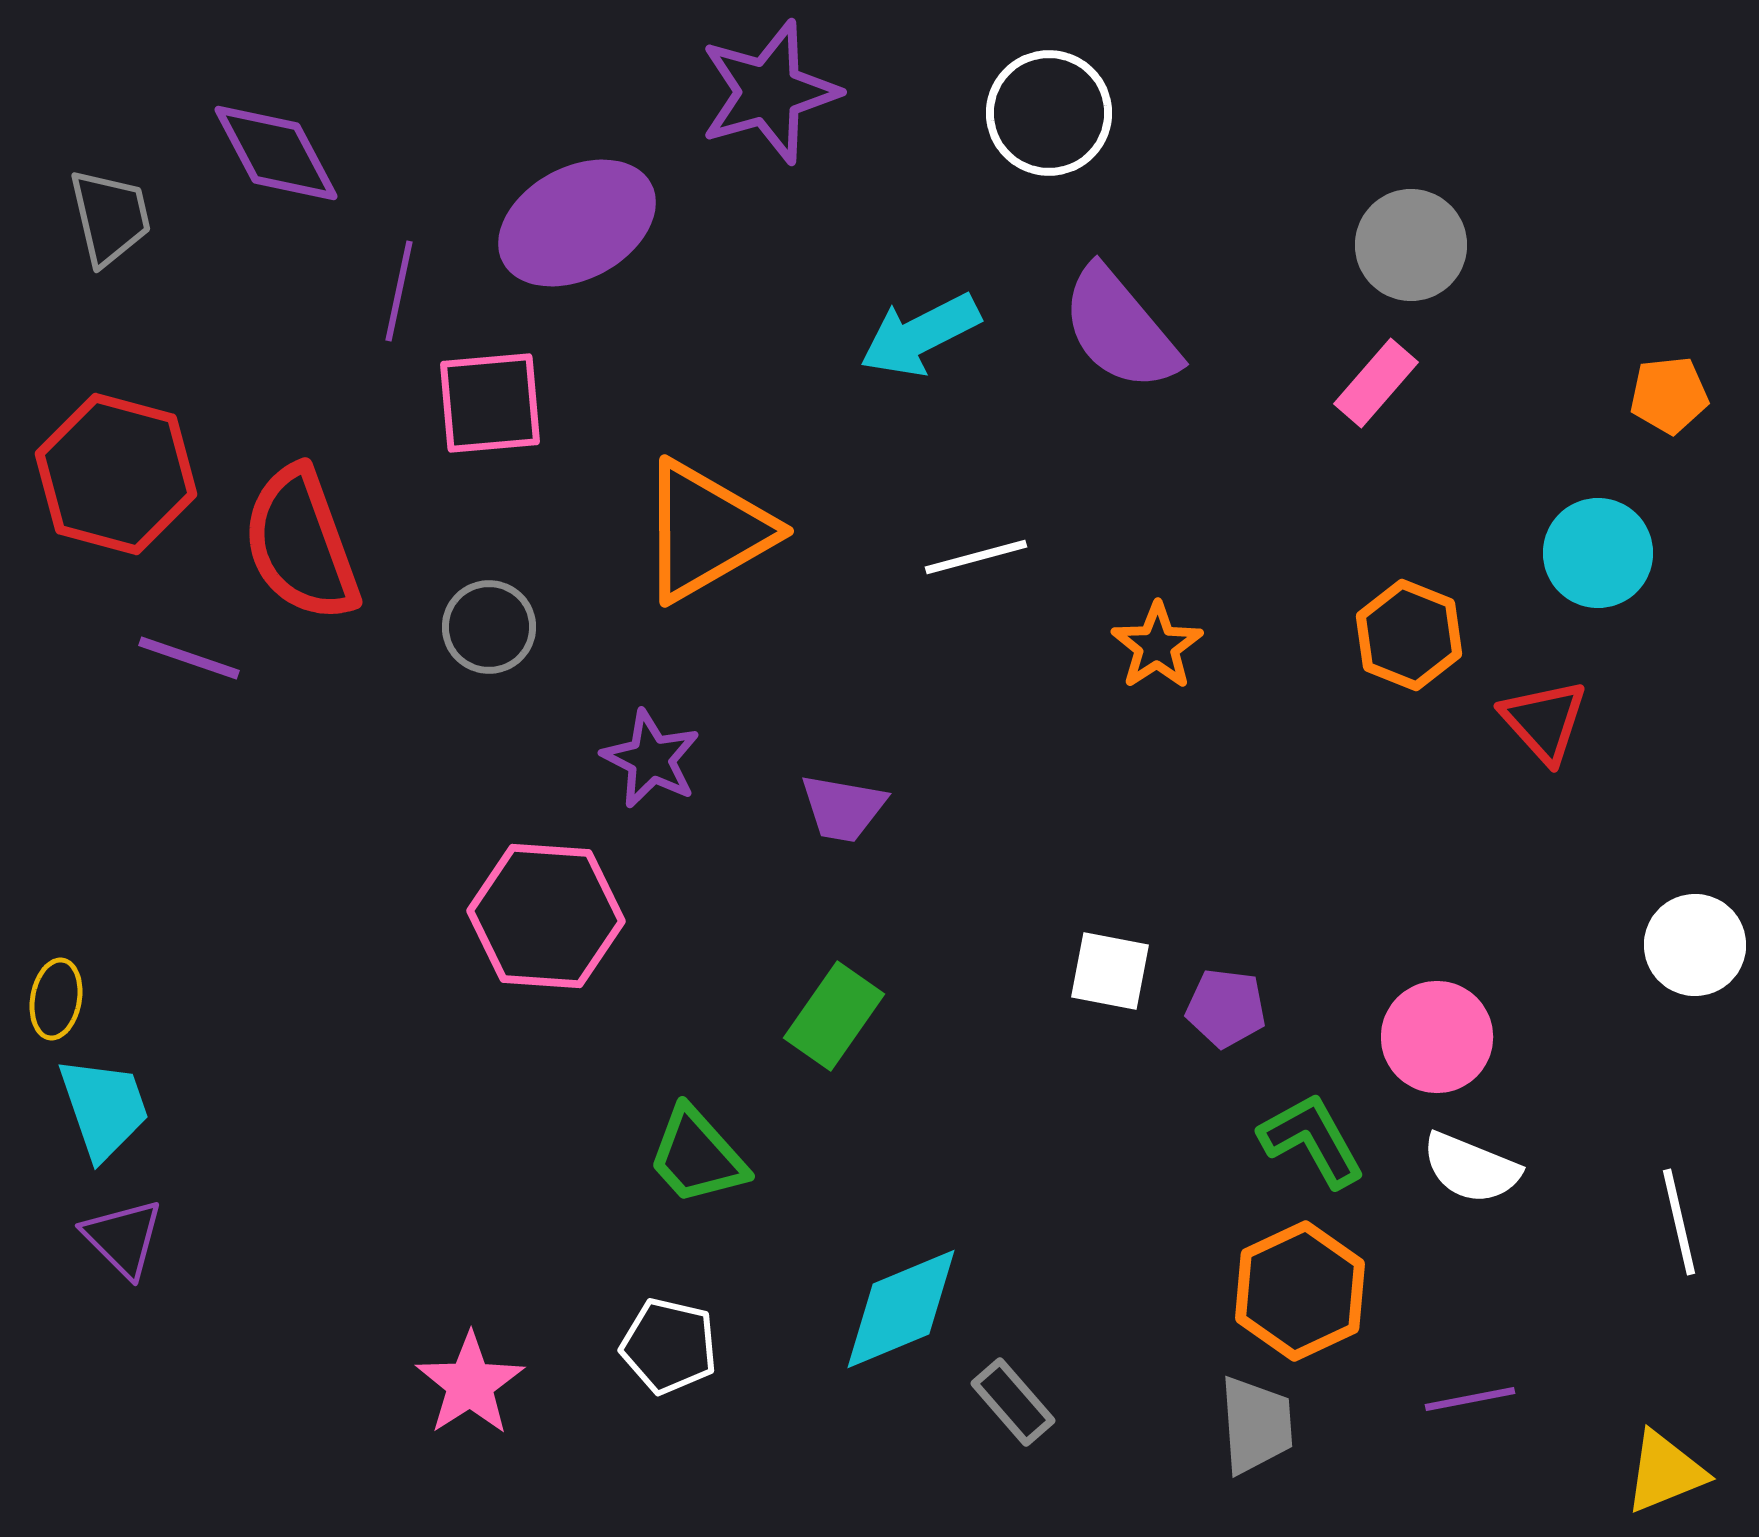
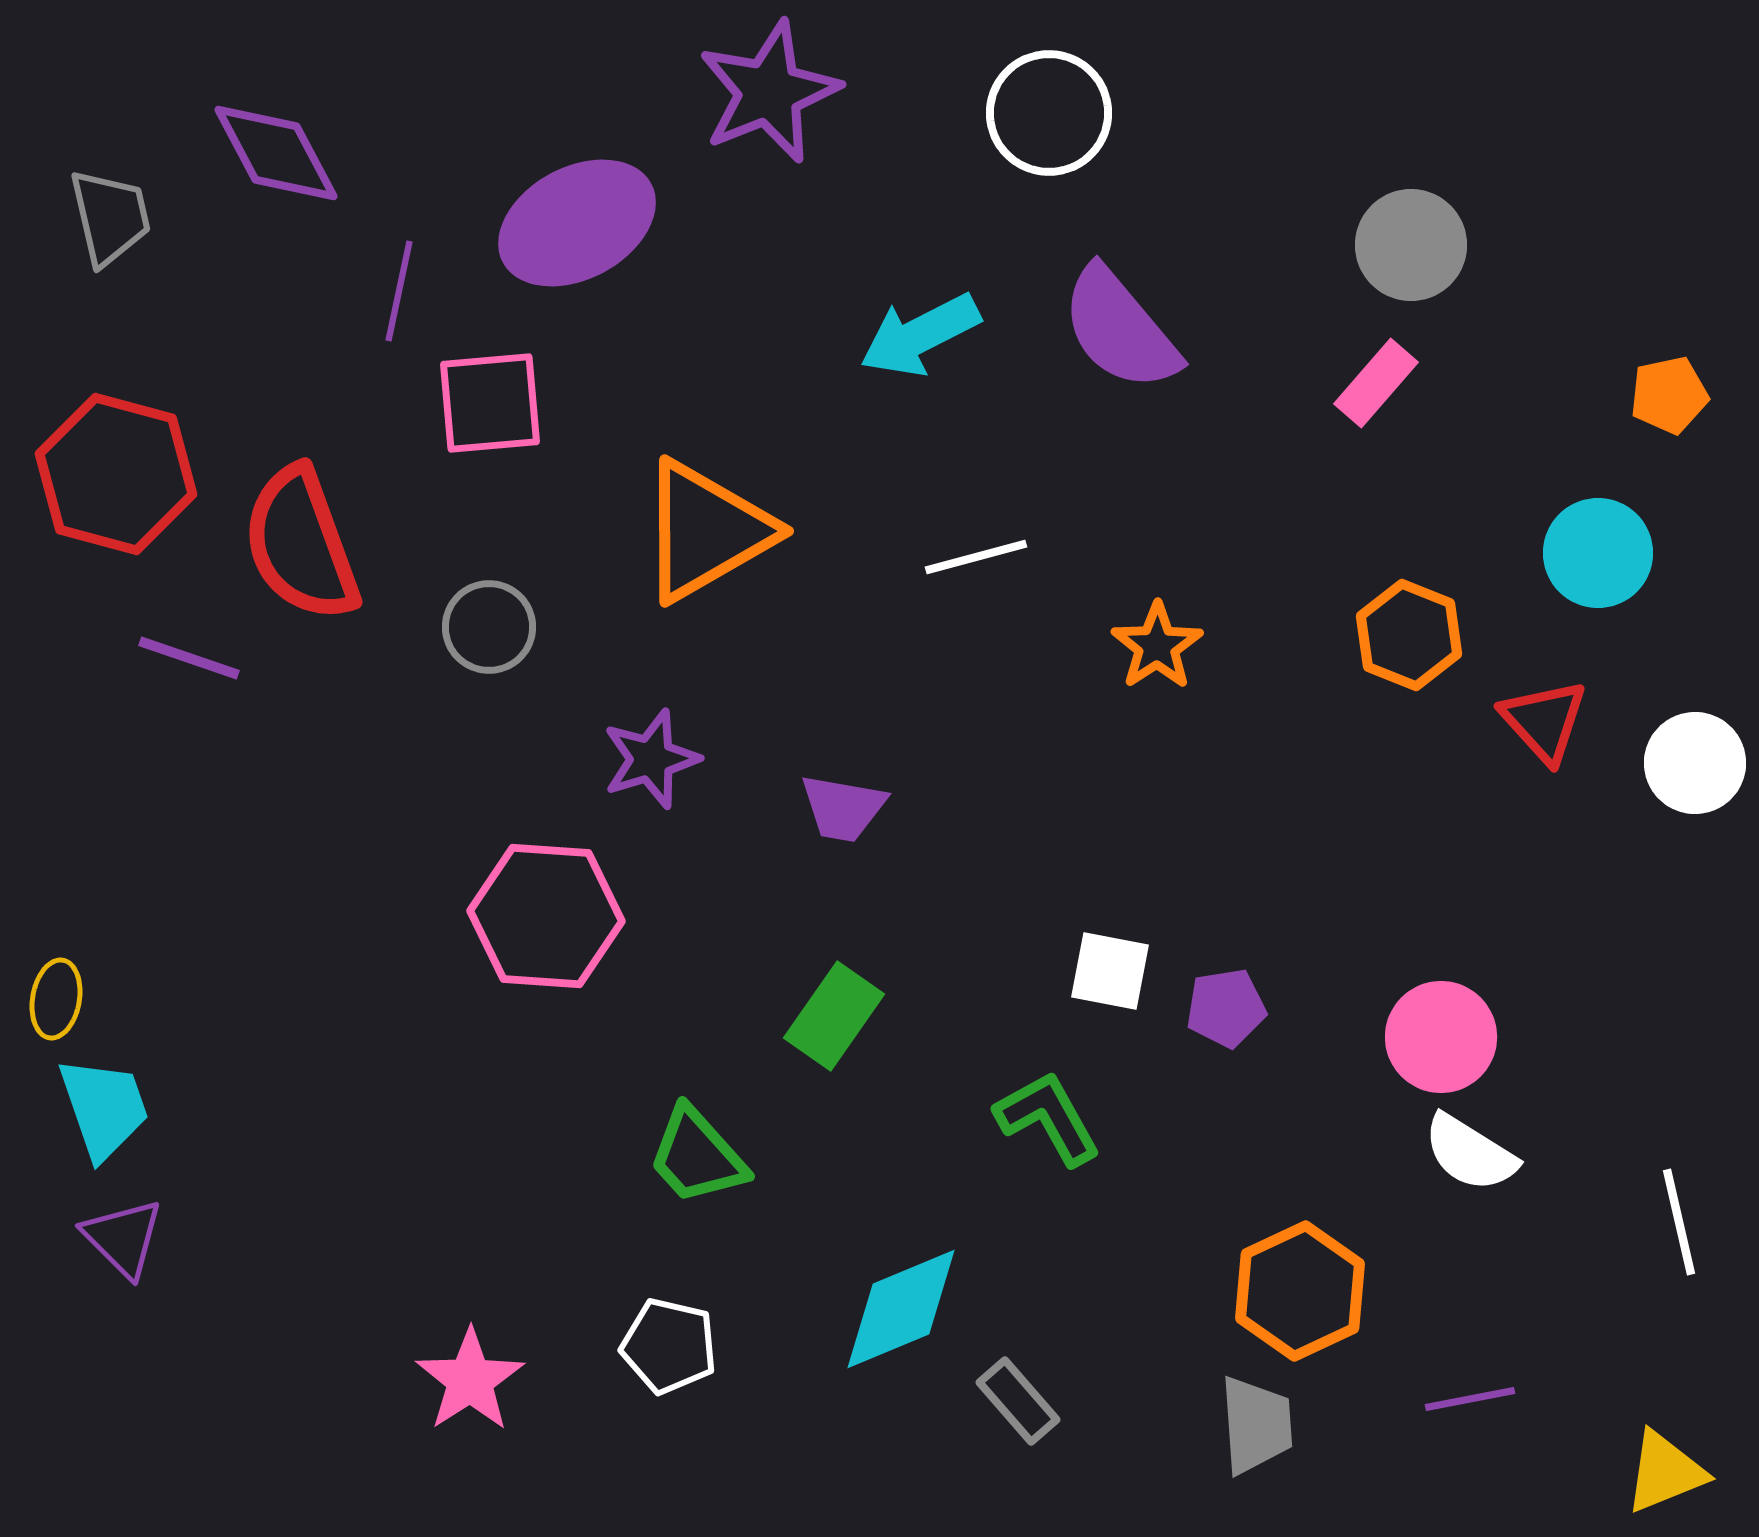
purple star at (769, 92): rotated 6 degrees counterclockwise
orange pentagon at (1669, 395): rotated 6 degrees counterclockwise
purple star at (651, 759): rotated 28 degrees clockwise
white circle at (1695, 945): moved 182 px up
purple pentagon at (1226, 1008): rotated 16 degrees counterclockwise
pink circle at (1437, 1037): moved 4 px right
green L-shape at (1312, 1140): moved 264 px left, 22 px up
white semicircle at (1471, 1168): moved 1 px left, 15 px up; rotated 10 degrees clockwise
pink star at (470, 1384): moved 4 px up
gray rectangle at (1013, 1402): moved 5 px right, 1 px up
